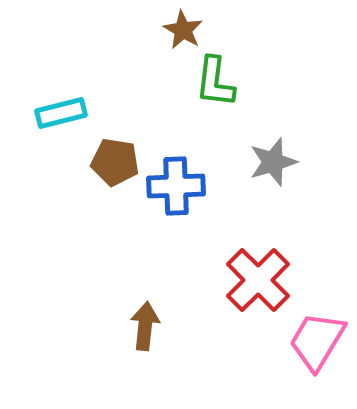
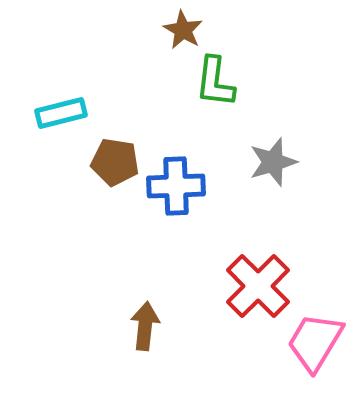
red cross: moved 6 px down
pink trapezoid: moved 2 px left, 1 px down
